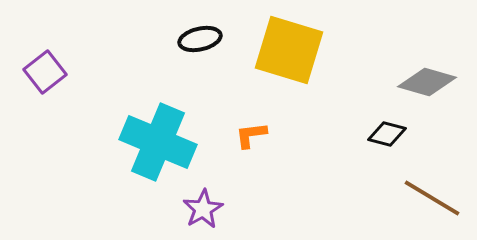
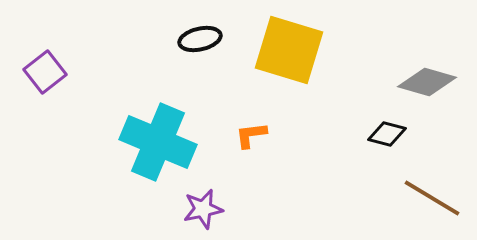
purple star: rotated 18 degrees clockwise
